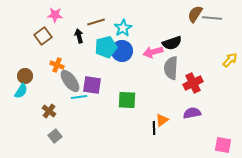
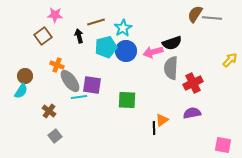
blue circle: moved 4 px right
